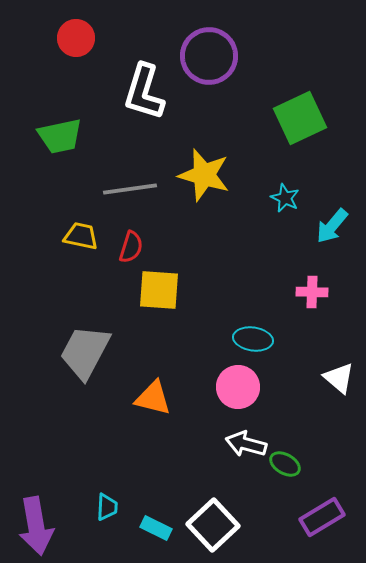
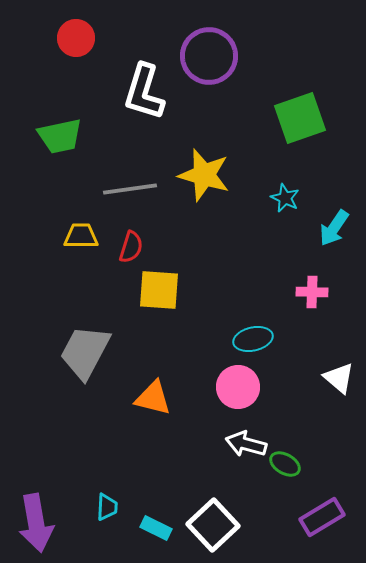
green square: rotated 6 degrees clockwise
cyan arrow: moved 2 px right, 2 px down; rotated 6 degrees counterclockwise
yellow trapezoid: rotated 12 degrees counterclockwise
cyan ellipse: rotated 21 degrees counterclockwise
purple arrow: moved 3 px up
